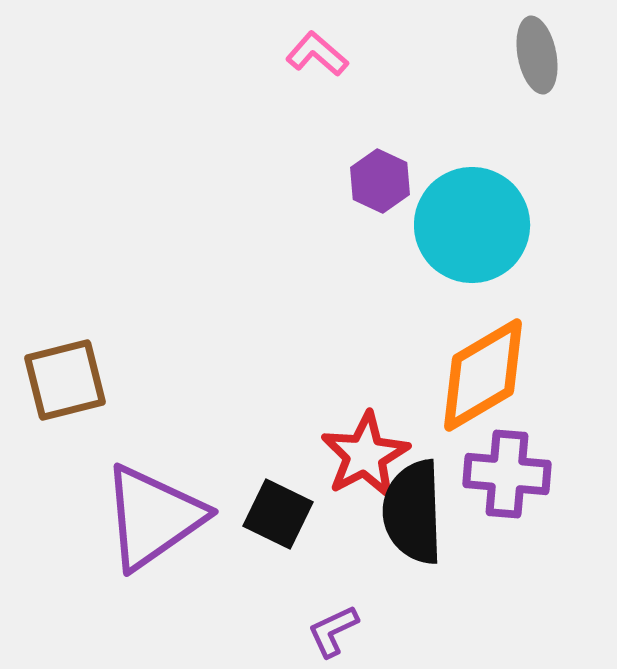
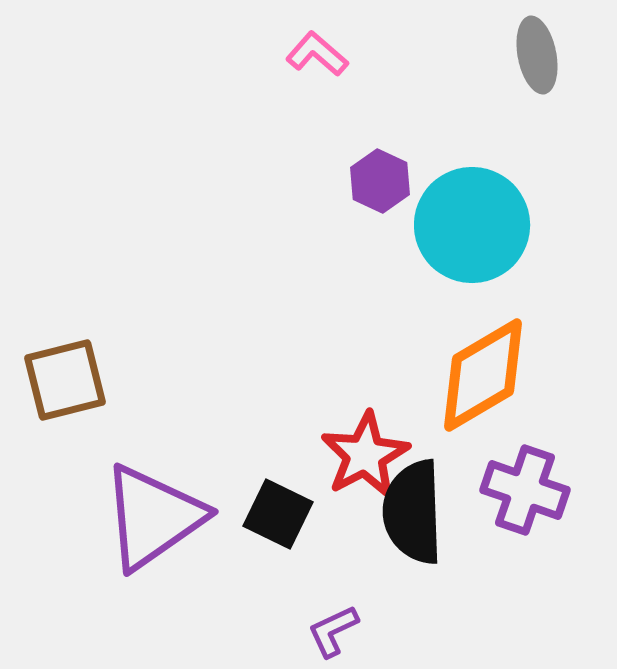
purple cross: moved 18 px right, 16 px down; rotated 14 degrees clockwise
